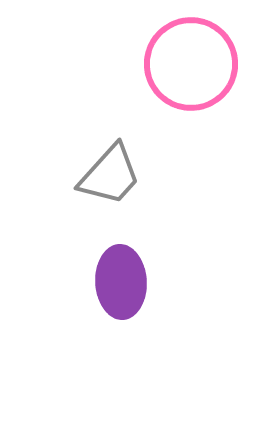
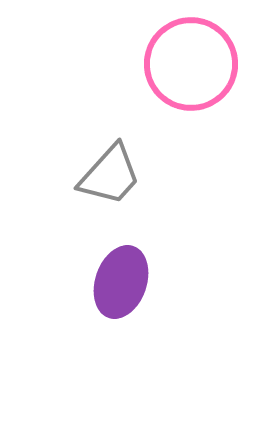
purple ellipse: rotated 22 degrees clockwise
